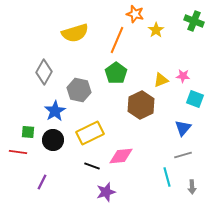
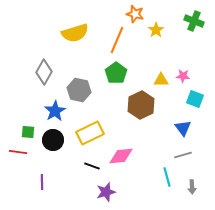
yellow triangle: rotated 21 degrees clockwise
blue triangle: rotated 18 degrees counterclockwise
purple line: rotated 28 degrees counterclockwise
